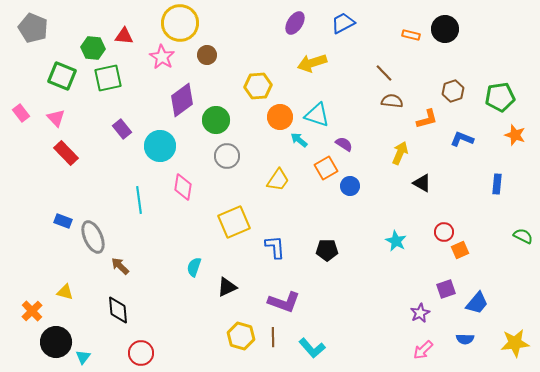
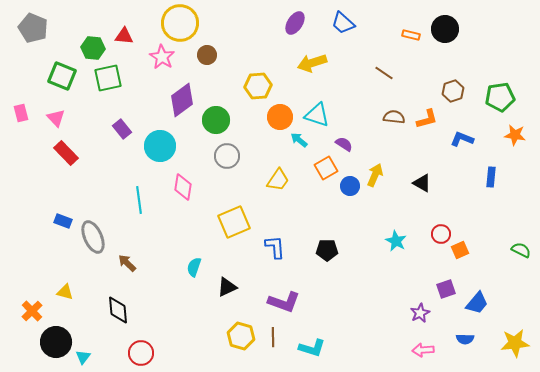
blue trapezoid at (343, 23): rotated 110 degrees counterclockwise
brown line at (384, 73): rotated 12 degrees counterclockwise
brown semicircle at (392, 101): moved 2 px right, 16 px down
pink rectangle at (21, 113): rotated 24 degrees clockwise
orange star at (515, 135): rotated 10 degrees counterclockwise
yellow arrow at (400, 153): moved 25 px left, 22 px down
blue rectangle at (497, 184): moved 6 px left, 7 px up
red circle at (444, 232): moved 3 px left, 2 px down
green semicircle at (523, 236): moved 2 px left, 14 px down
brown arrow at (120, 266): moved 7 px right, 3 px up
cyan L-shape at (312, 348): rotated 32 degrees counterclockwise
pink arrow at (423, 350): rotated 40 degrees clockwise
